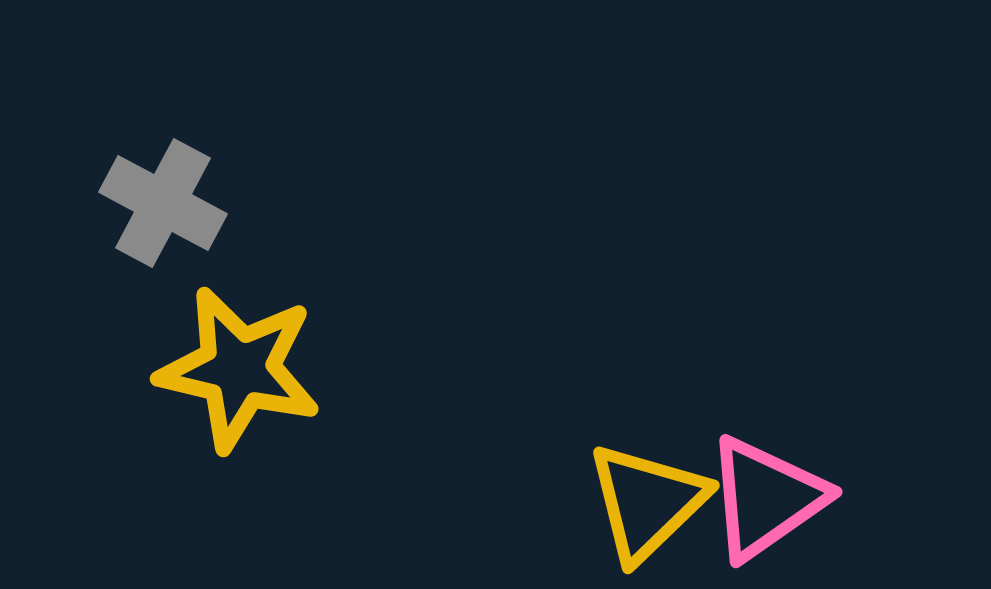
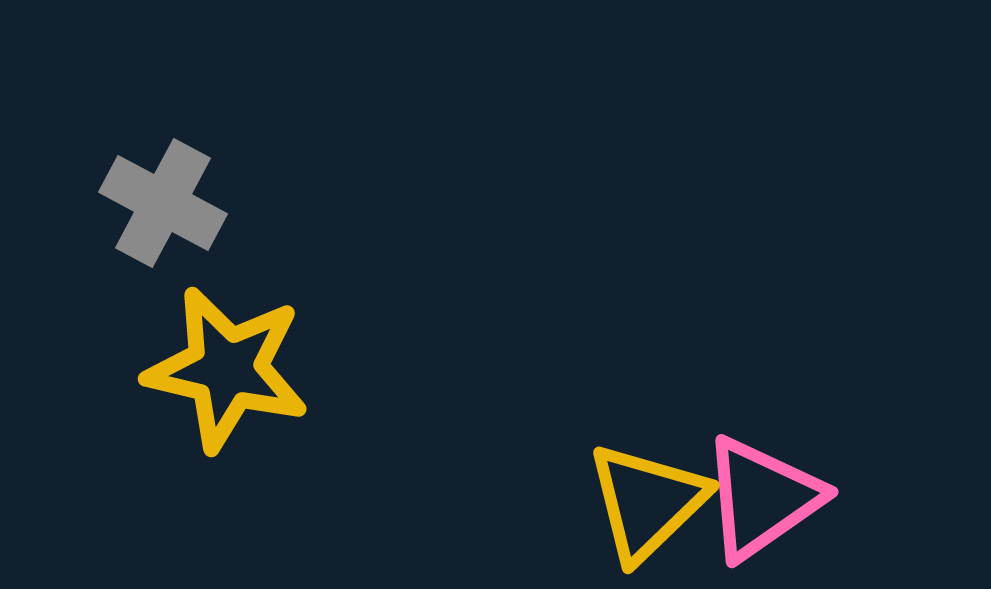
yellow star: moved 12 px left
pink triangle: moved 4 px left
